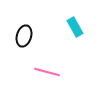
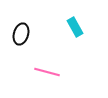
black ellipse: moved 3 px left, 2 px up
